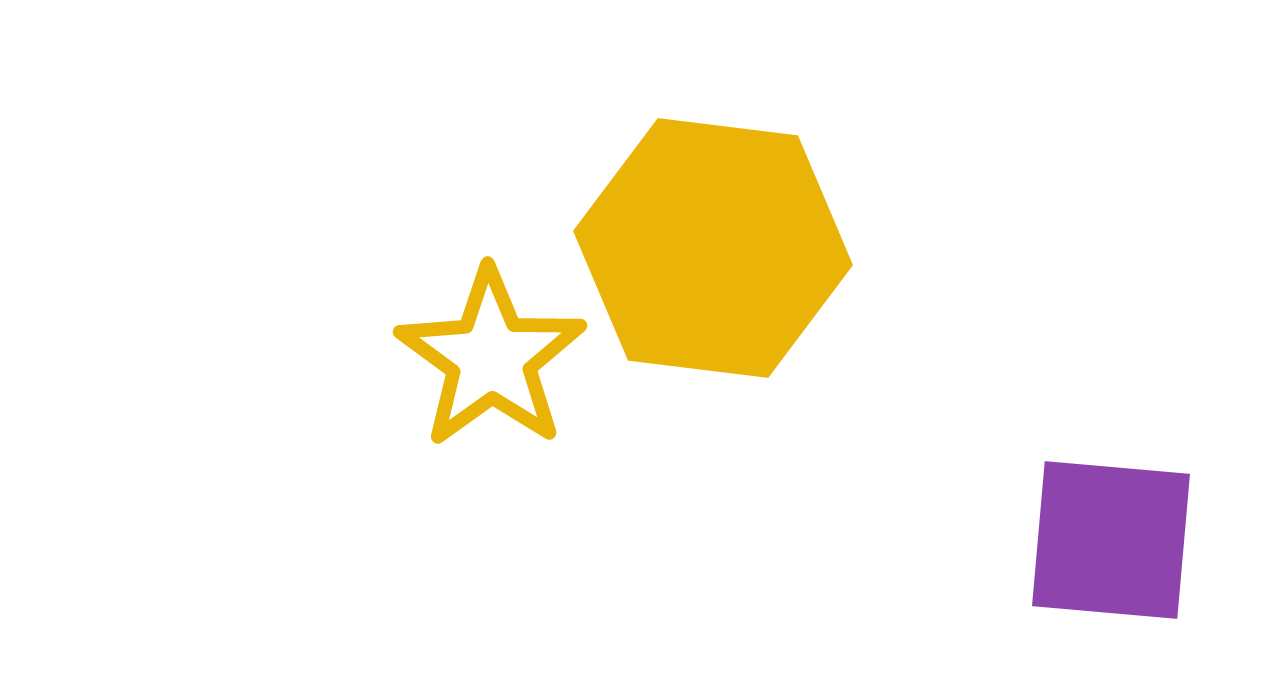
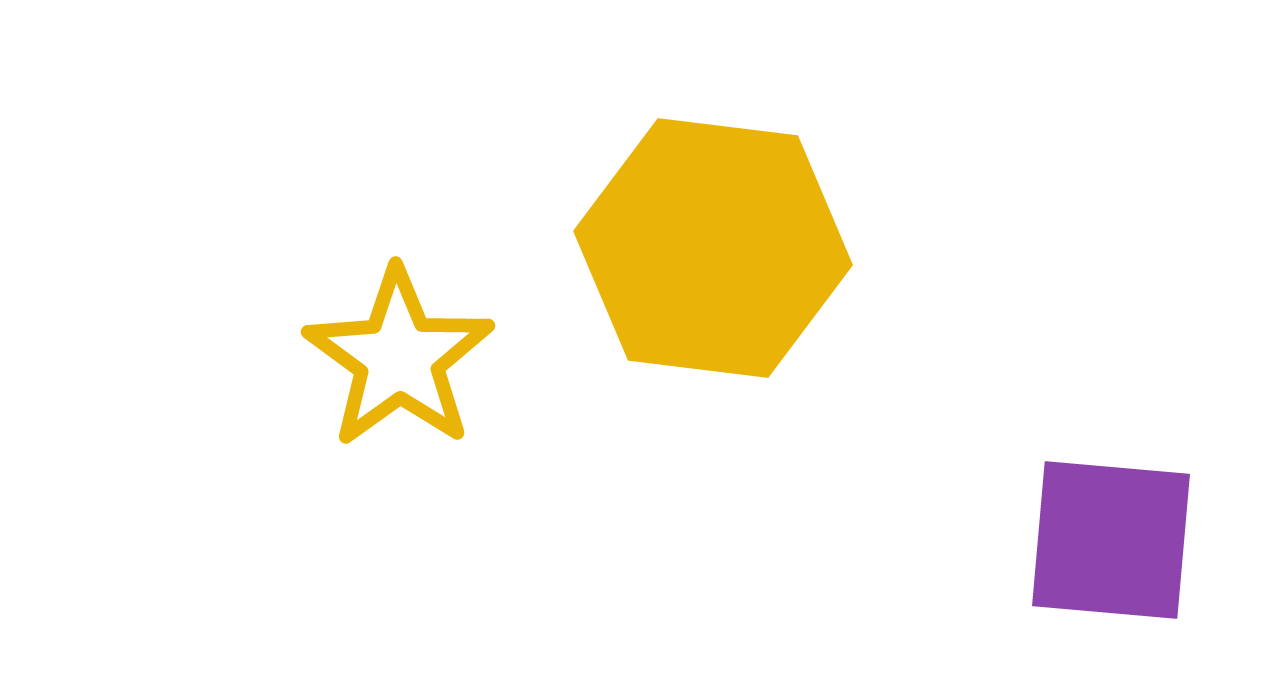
yellow star: moved 92 px left
